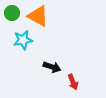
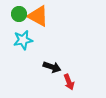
green circle: moved 7 px right, 1 px down
red arrow: moved 4 px left
